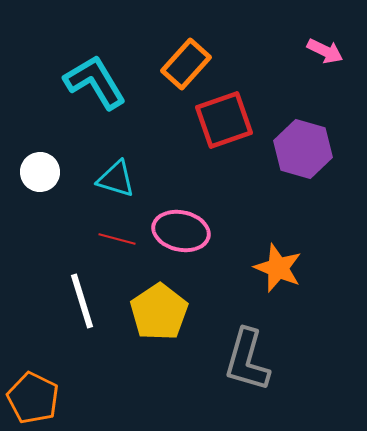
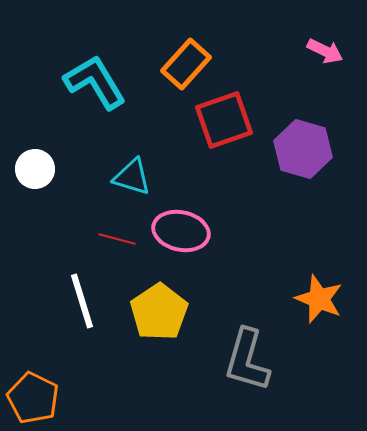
white circle: moved 5 px left, 3 px up
cyan triangle: moved 16 px right, 2 px up
orange star: moved 41 px right, 31 px down
